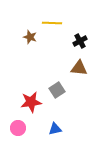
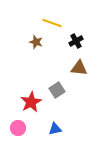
yellow line: rotated 18 degrees clockwise
brown star: moved 6 px right, 5 px down
black cross: moved 4 px left
red star: rotated 20 degrees counterclockwise
